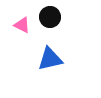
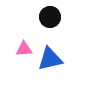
pink triangle: moved 2 px right, 24 px down; rotated 30 degrees counterclockwise
